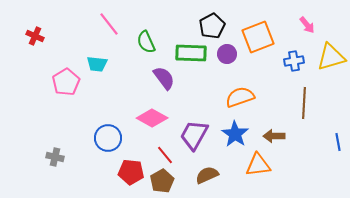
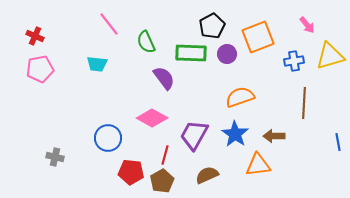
yellow triangle: moved 1 px left, 1 px up
pink pentagon: moved 26 px left, 13 px up; rotated 20 degrees clockwise
red line: rotated 54 degrees clockwise
